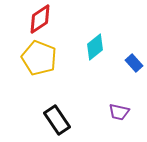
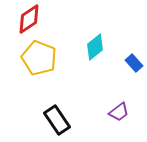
red diamond: moved 11 px left
purple trapezoid: rotated 50 degrees counterclockwise
